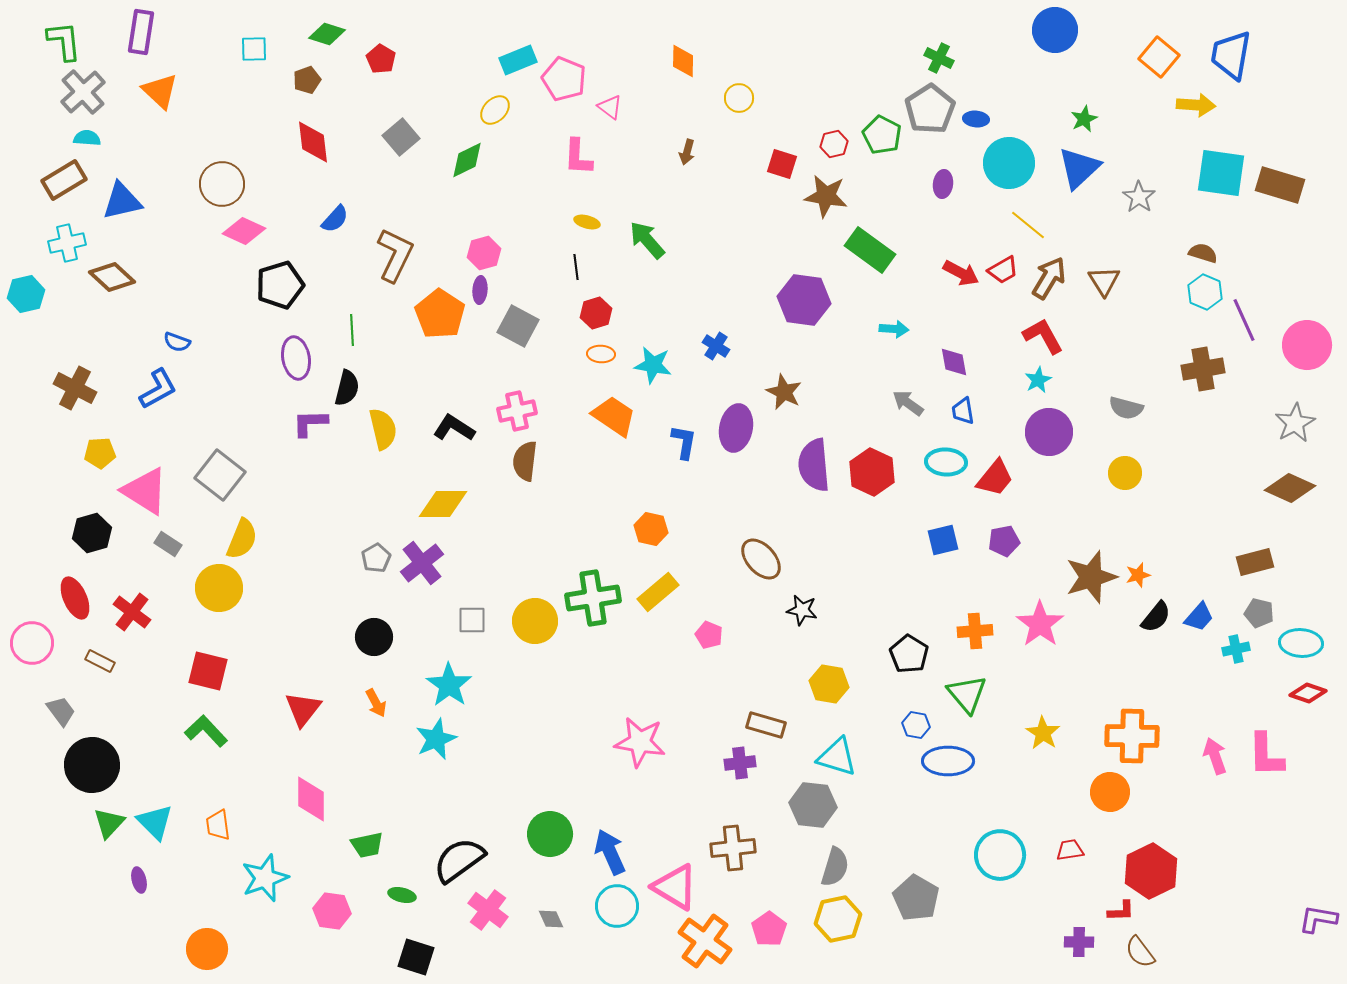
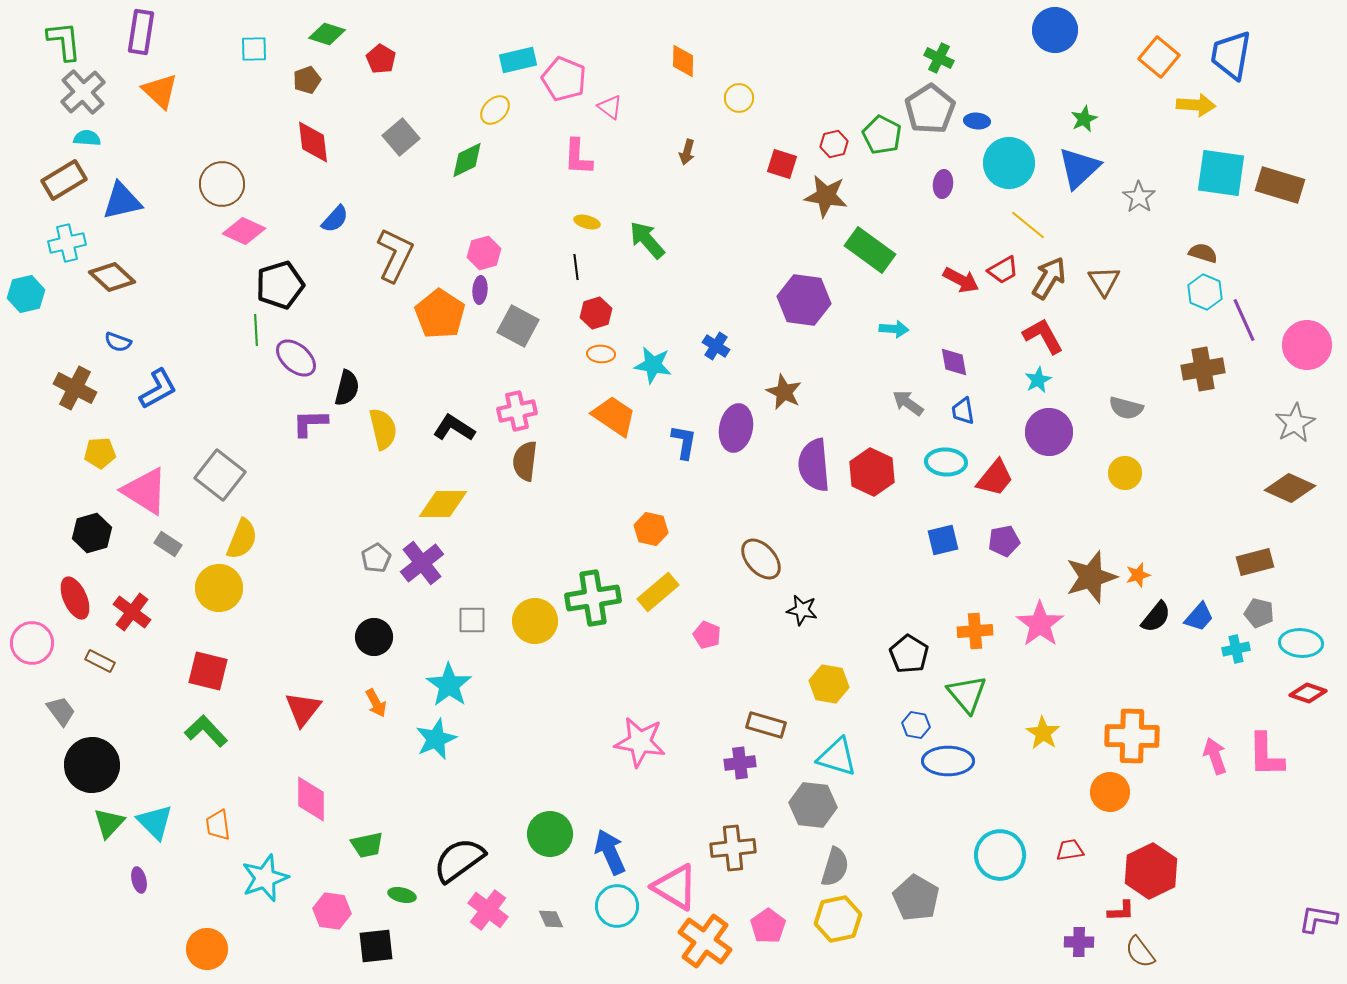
cyan rectangle at (518, 60): rotated 9 degrees clockwise
blue ellipse at (976, 119): moved 1 px right, 2 px down
red arrow at (961, 273): moved 7 px down
green line at (352, 330): moved 96 px left
blue semicircle at (177, 342): moved 59 px left
purple ellipse at (296, 358): rotated 39 degrees counterclockwise
pink pentagon at (709, 635): moved 2 px left
pink pentagon at (769, 929): moved 1 px left, 3 px up
black square at (416, 957): moved 40 px left, 11 px up; rotated 24 degrees counterclockwise
